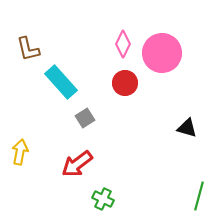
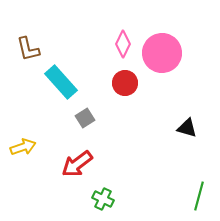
yellow arrow: moved 3 px right, 5 px up; rotated 60 degrees clockwise
